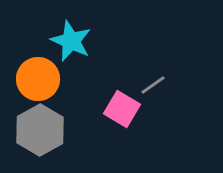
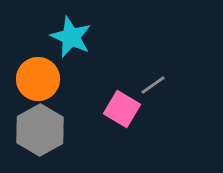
cyan star: moved 4 px up
